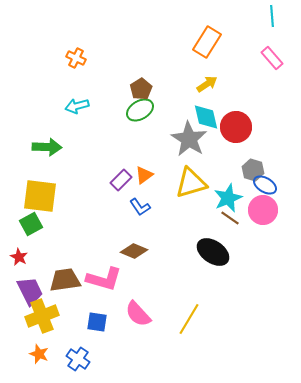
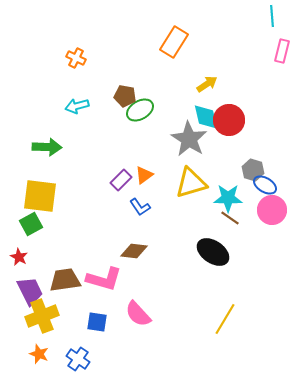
orange rectangle: moved 33 px left
pink rectangle: moved 10 px right, 7 px up; rotated 55 degrees clockwise
brown pentagon: moved 16 px left, 7 px down; rotated 30 degrees counterclockwise
red circle: moved 7 px left, 7 px up
cyan star: rotated 24 degrees clockwise
pink circle: moved 9 px right
brown diamond: rotated 16 degrees counterclockwise
yellow line: moved 36 px right
